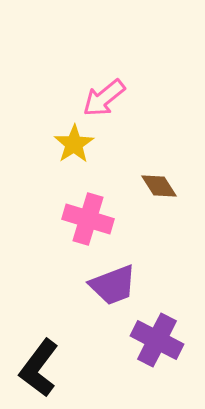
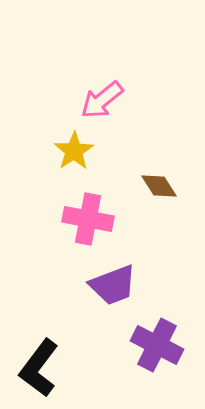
pink arrow: moved 2 px left, 2 px down
yellow star: moved 7 px down
pink cross: rotated 6 degrees counterclockwise
purple cross: moved 5 px down
